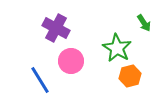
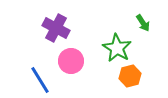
green arrow: moved 1 px left
